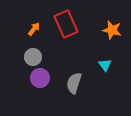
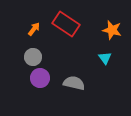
red rectangle: rotated 32 degrees counterclockwise
cyan triangle: moved 7 px up
gray semicircle: rotated 85 degrees clockwise
